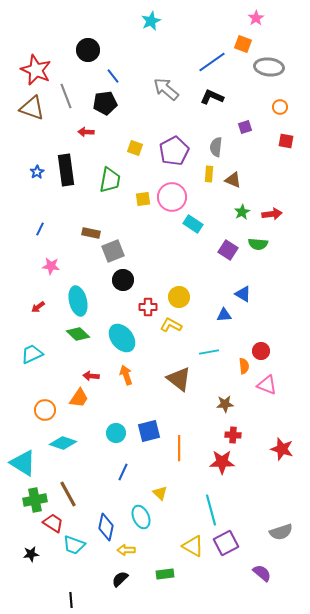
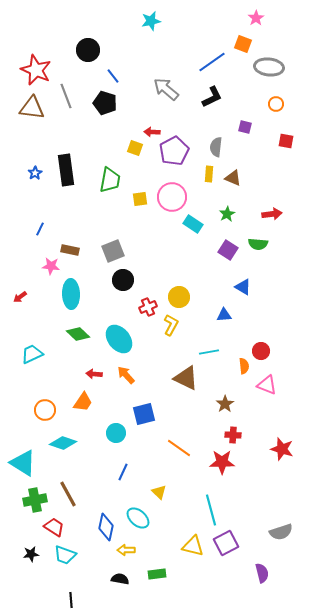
cyan star at (151, 21): rotated 12 degrees clockwise
black L-shape at (212, 97): rotated 130 degrees clockwise
black pentagon at (105, 103): rotated 25 degrees clockwise
orange circle at (280, 107): moved 4 px left, 3 px up
brown triangle at (32, 108): rotated 12 degrees counterclockwise
purple square at (245, 127): rotated 32 degrees clockwise
red arrow at (86, 132): moved 66 px right
blue star at (37, 172): moved 2 px left, 1 px down
brown triangle at (233, 180): moved 2 px up
yellow square at (143, 199): moved 3 px left
green star at (242, 212): moved 15 px left, 2 px down
brown rectangle at (91, 233): moved 21 px left, 17 px down
blue triangle at (243, 294): moved 7 px up
cyan ellipse at (78, 301): moved 7 px left, 7 px up; rotated 12 degrees clockwise
red arrow at (38, 307): moved 18 px left, 10 px up
red cross at (148, 307): rotated 24 degrees counterclockwise
yellow L-shape at (171, 325): rotated 90 degrees clockwise
cyan ellipse at (122, 338): moved 3 px left, 1 px down
orange arrow at (126, 375): rotated 24 degrees counterclockwise
red arrow at (91, 376): moved 3 px right, 2 px up
brown triangle at (179, 379): moved 7 px right, 1 px up; rotated 12 degrees counterclockwise
orange trapezoid at (79, 398): moved 4 px right, 4 px down
brown star at (225, 404): rotated 30 degrees counterclockwise
blue square at (149, 431): moved 5 px left, 17 px up
orange line at (179, 448): rotated 55 degrees counterclockwise
yellow triangle at (160, 493): moved 1 px left, 1 px up
cyan ellipse at (141, 517): moved 3 px left, 1 px down; rotated 25 degrees counterclockwise
red trapezoid at (53, 523): moved 1 px right, 4 px down
cyan trapezoid at (74, 545): moved 9 px left, 10 px down
yellow triangle at (193, 546): rotated 15 degrees counterclockwise
purple semicircle at (262, 573): rotated 36 degrees clockwise
green rectangle at (165, 574): moved 8 px left
black semicircle at (120, 579): rotated 54 degrees clockwise
